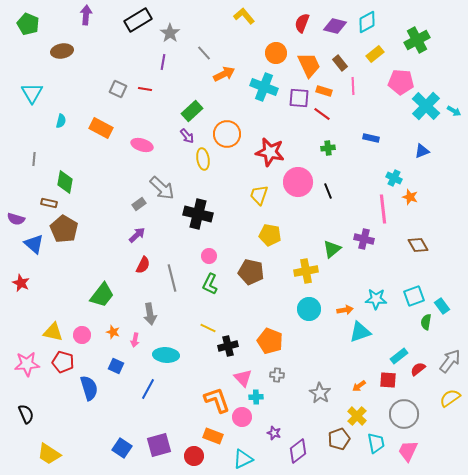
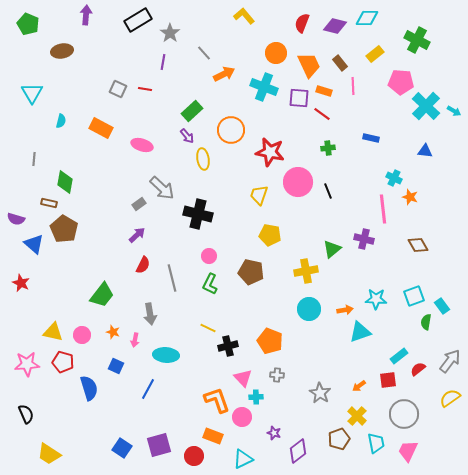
cyan diamond at (367, 22): moved 4 px up; rotated 30 degrees clockwise
green cross at (417, 40): rotated 35 degrees counterclockwise
orange circle at (227, 134): moved 4 px right, 4 px up
blue triangle at (422, 151): moved 3 px right; rotated 28 degrees clockwise
red square at (388, 380): rotated 12 degrees counterclockwise
